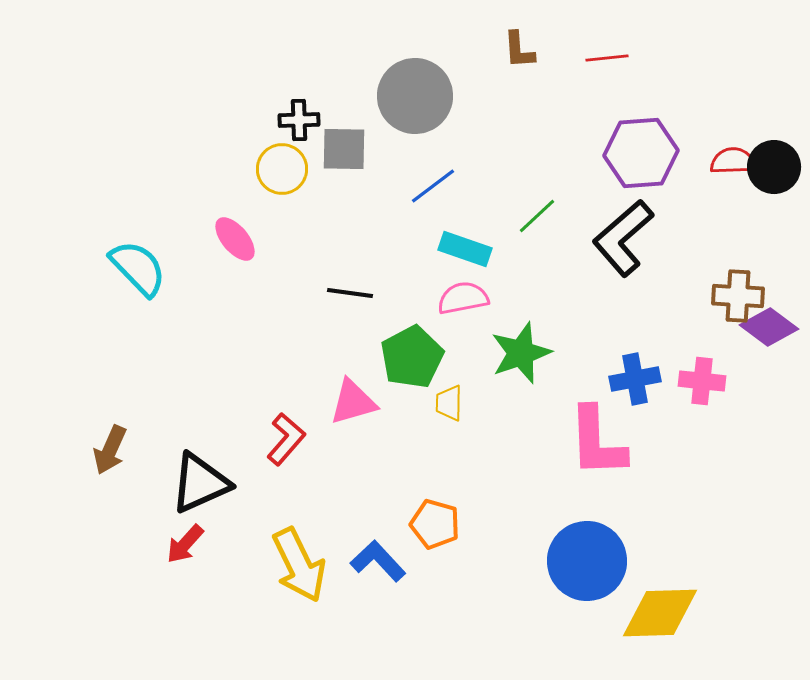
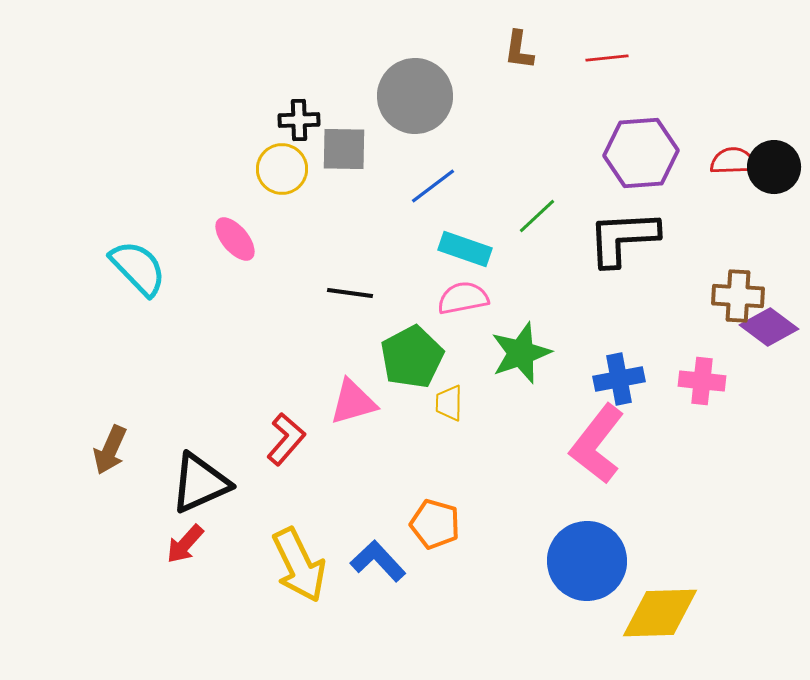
brown L-shape: rotated 12 degrees clockwise
black L-shape: rotated 38 degrees clockwise
blue cross: moved 16 px left
pink L-shape: moved 2 px down; rotated 40 degrees clockwise
